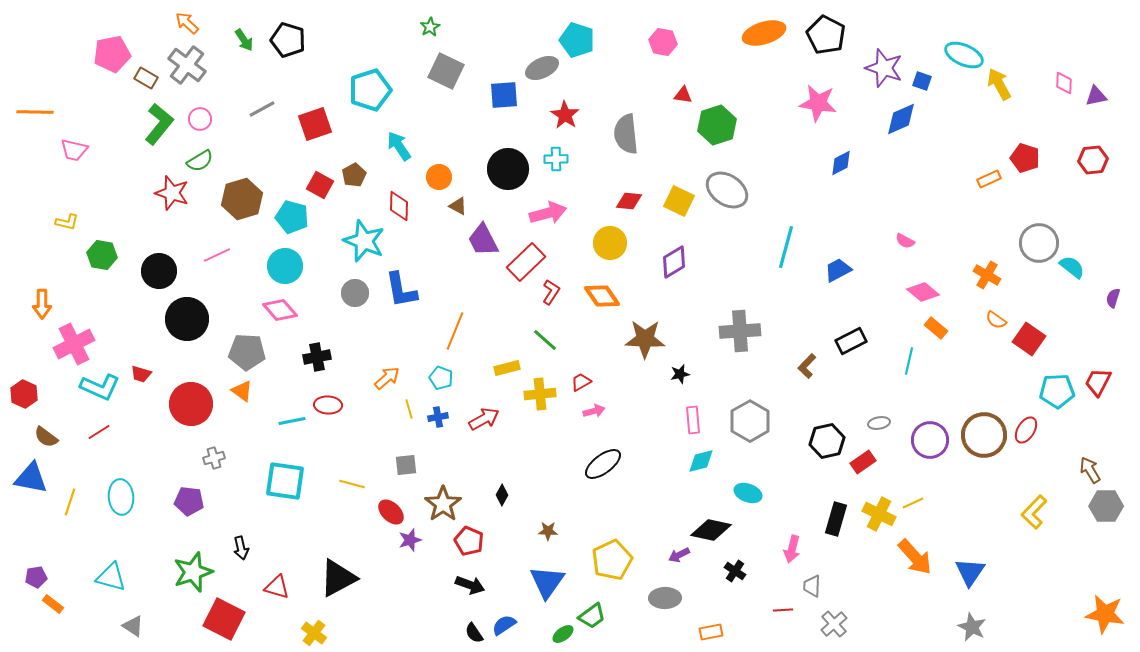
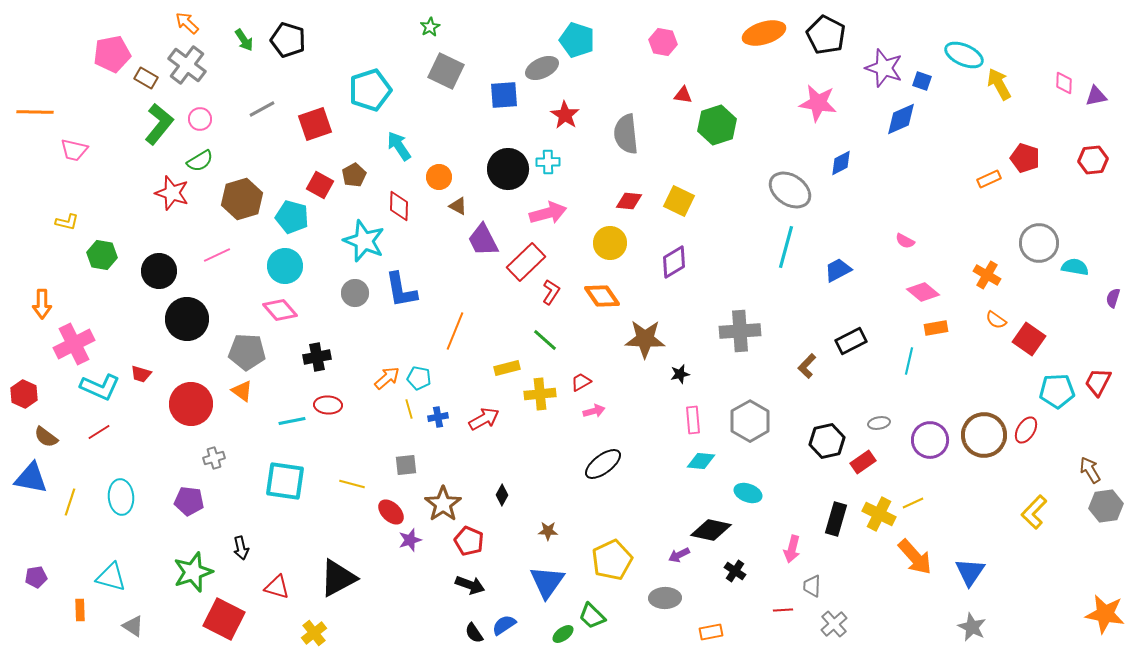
cyan cross at (556, 159): moved 8 px left, 3 px down
gray ellipse at (727, 190): moved 63 px right
cyan semicircle at (1072, 267): moved 3 px right; rotated 28 degrees counterclockwise
orange rectangle at (936, 328): rotated 50 degrees counterclockwise
cyan pentagon at (441, 378): moved 22 px left; rotated 10 degrees counterclockwise
cyan diamond at (701, 461): rotated 20 degrees clockwise
gray hexagon at (1106, 506): rotated 8 degrees counterclockwise
orange rectangle at (53, 604): moved 27 px right, 6 px down; rotated 50 degrees clockwise
green trapezoid at (592, 616): rotated 80 degrees clockwise
yellow cross at (314, 633): rotated 15 degrees clockwise
